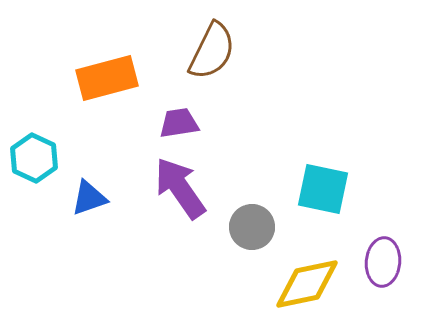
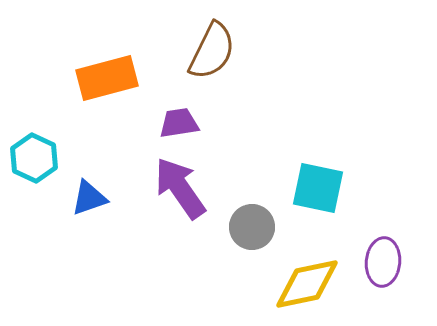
cyan square: moved 5 px left, 1 px up
